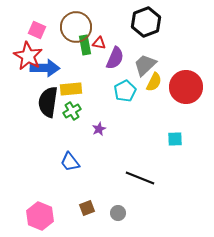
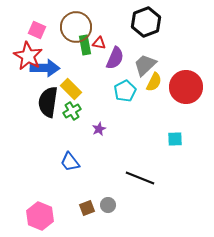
yellow rectangle: rotated 50 degrees clockwise
gray circle: moved 10 px left, 8 px up
